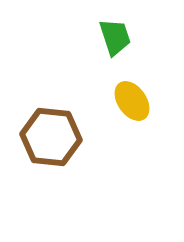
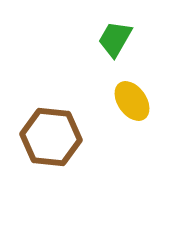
green trapezoid: moved 2 px down; rotated 132 degrees counterclockwise
